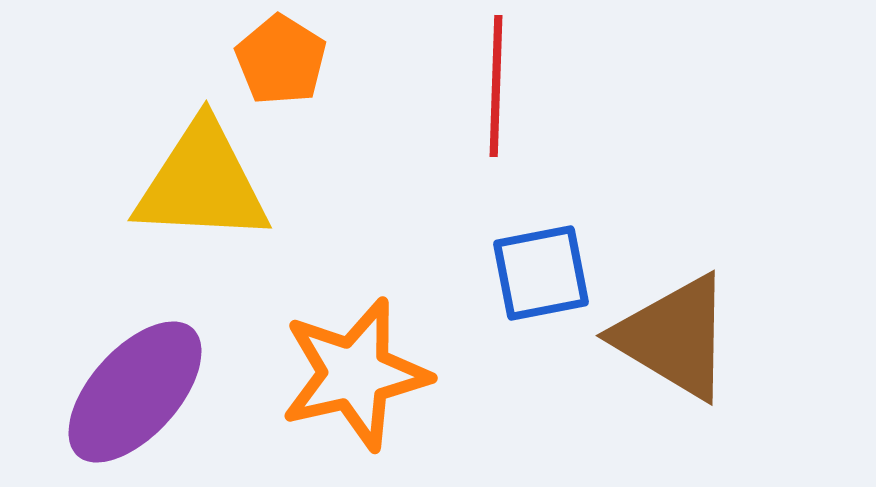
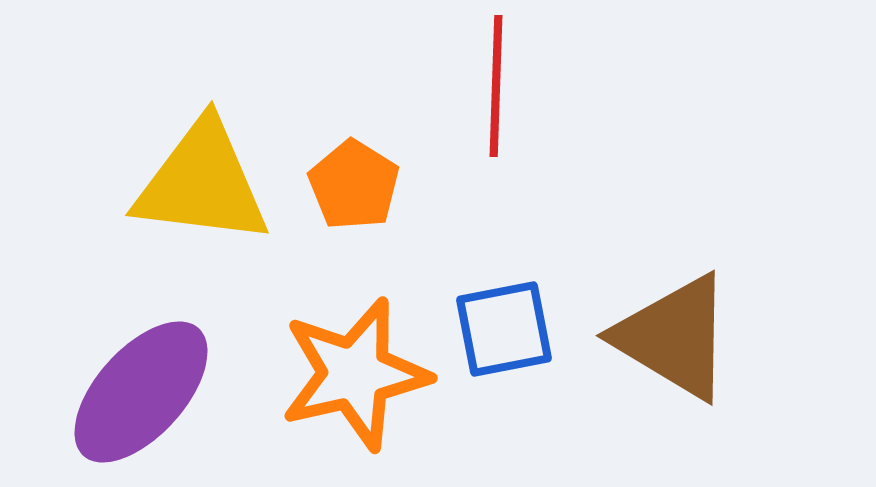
orange pentagon: moved 73 px right, 125 px down
yellow triangle: rotated 4 degrees clockwise
blue square: moved 37 px left, 56 px down
purple ellipse: moved 6 px right
